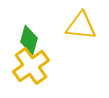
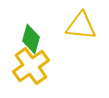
green diamond: moved 2 px right, 1 px up
